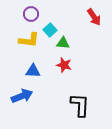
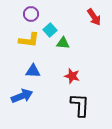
red star: moved 8 px right, 11 px down
